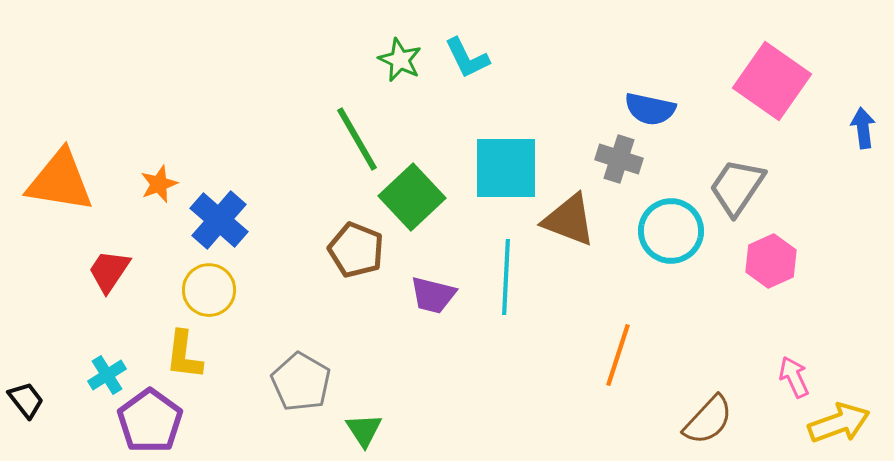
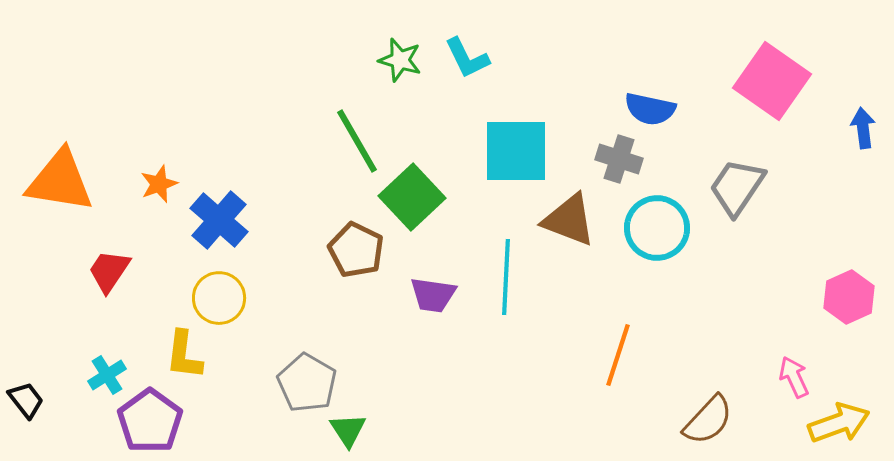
green star: rotated 9 degrees counterclockwise
green line: moved 2 px down
cyan square: moved 10 px right, 17 px up
cyan circle: moved 14 px left, 3 px up
brown pentagon: rotated 4 degrees clockwise
pink hexagon: moved 78 px right, 36 px down
yellow circle: moved 10 px right, 8 px down
purple trapezoid: rotated 6 degrees counterclockwise
gray pentagon: moved 6 px right, 1 px down
green triangle: moved 16 px left
